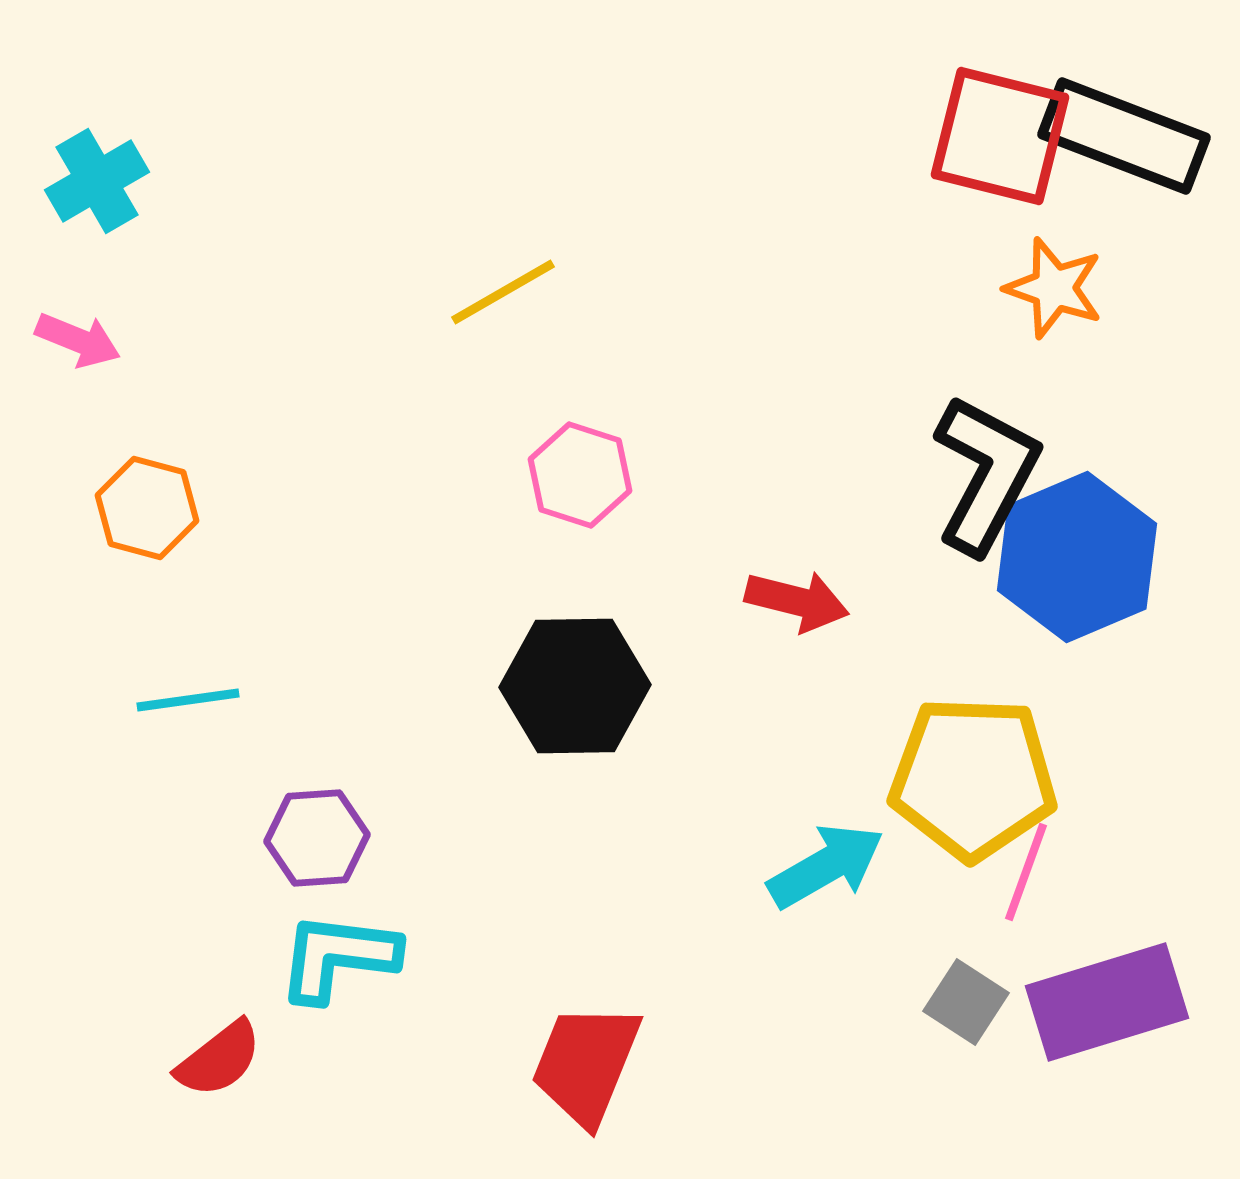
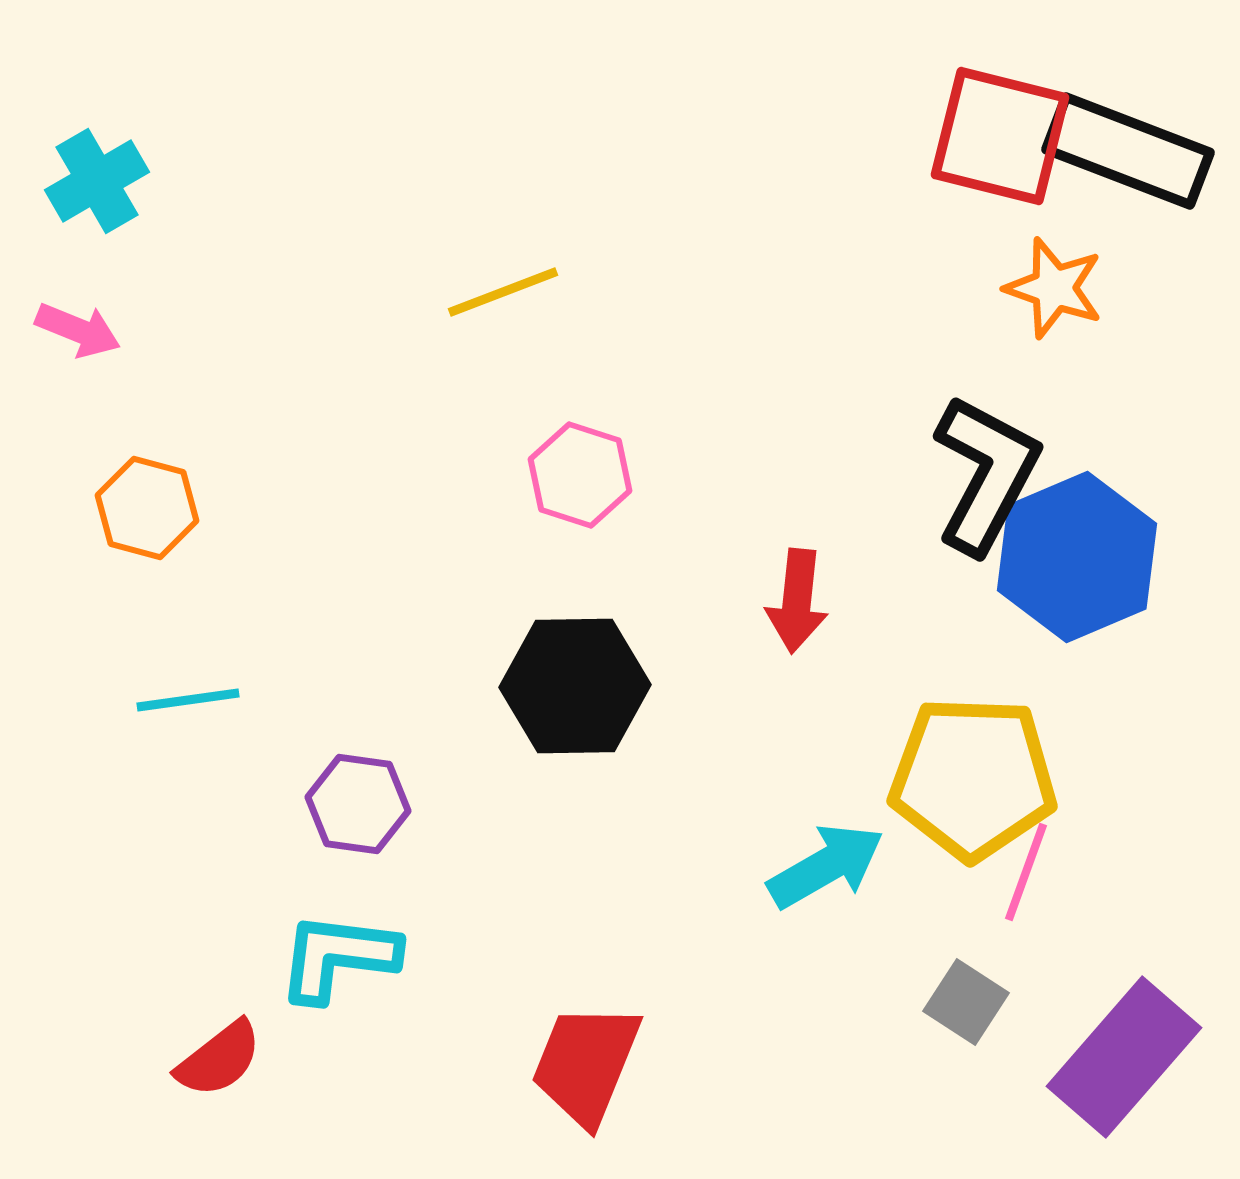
black rectangle: moved 4 px right, 15 px down
yellow line: rotated 9 degrees clockwise
pink arrow: moved 10 px up
red arrow: rotated 82 degrees clockwise
purple hexagon: moved 41 px right, 34 px up; rotated 12 degrees clockwise
purple rectangle: moved 17 px right, 55 px down; rotated 32 degrees counterclockwise
